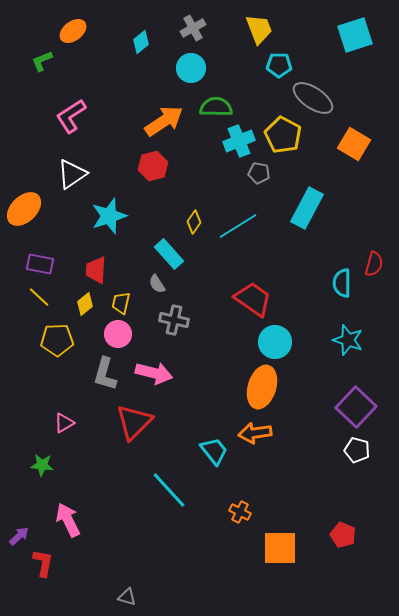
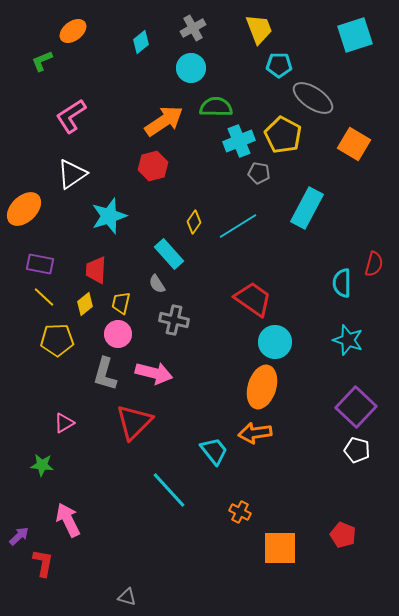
yellow line at (39, 297): moved 5 px right
